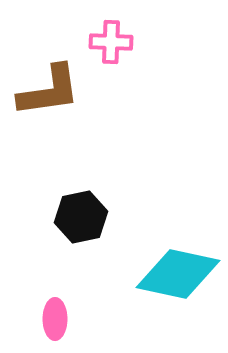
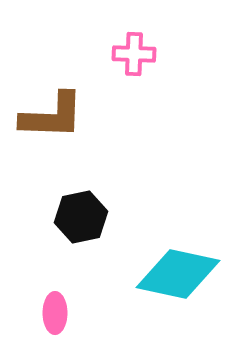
pink cross: moved 23 px right, 12 px down
brown L-shape: moved 3 px right, 25 px down; rotated 10 degrees clockwise
pink ellipse: moved 6 px up
